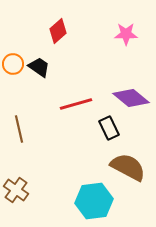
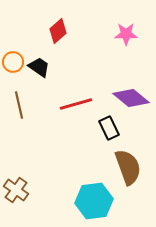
orange circle: moved 2 px up
brown line: moved 24 px up
brown semicircle: rotated 42 degrees clockwise
